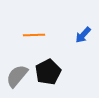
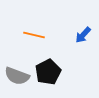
orange line: rotated 15 degrees clockwise
gray semicircle: rotated 110 degrees counterclockwise
